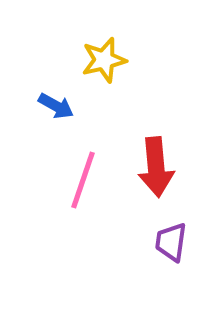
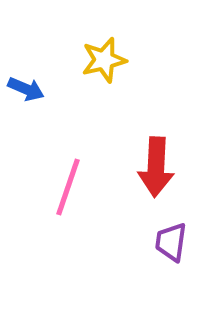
blue arrow: moved 30 px left, 17 px up; rotated 6 degrees counterclockwise
red arrow: rotated 8 degrees clockwise
pink line: moved 15 px left, 7 px down
